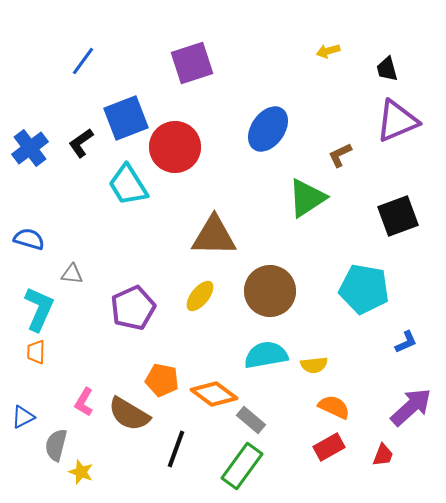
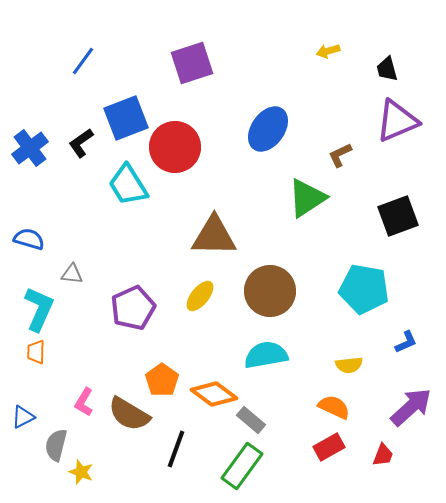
yellow semicircle: moved 35 px right
orange pentagon: rotated 24 degrees clockwise
